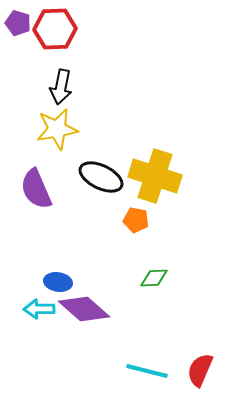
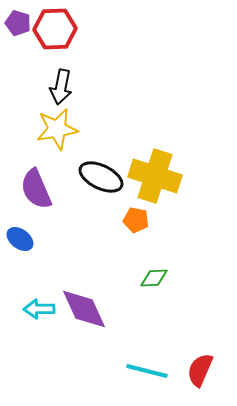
blue ellipse: moved 38 px left, 43 px up; rotated 28 degrees clockwise
purple diamond: rotated 24 degrees clockwise
